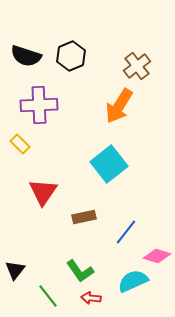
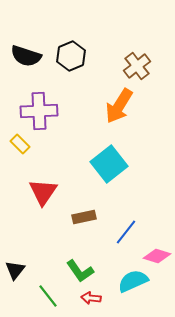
purple cross: moved 6 px down
